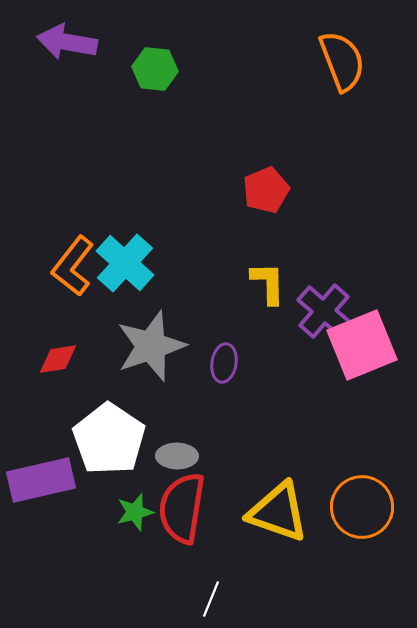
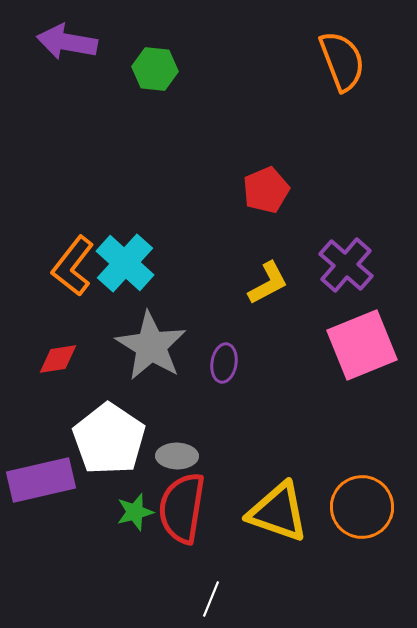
yellow L-shape: rotated 63 degrees clockwise
purple cross: moved 22 px right, 46 px up
gray star: rotated 22 degrees counterclockwise
